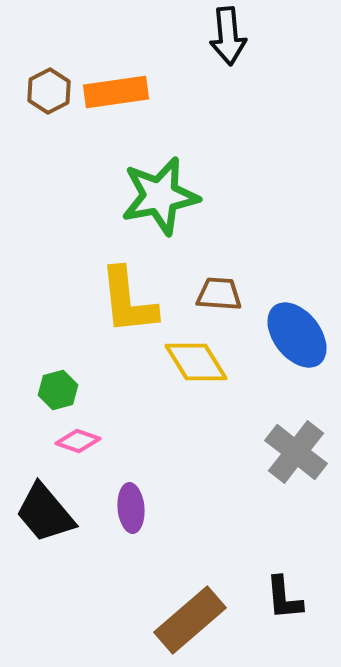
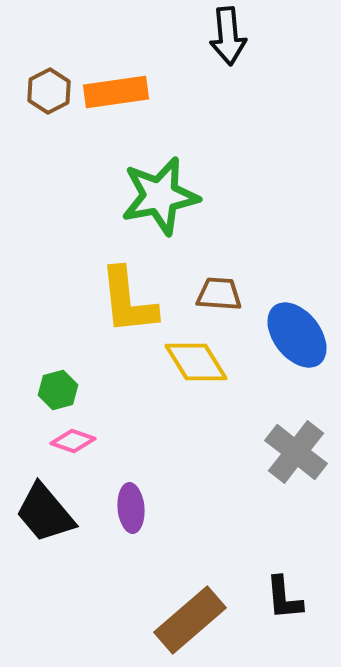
pink diamond: moved 5 px left
